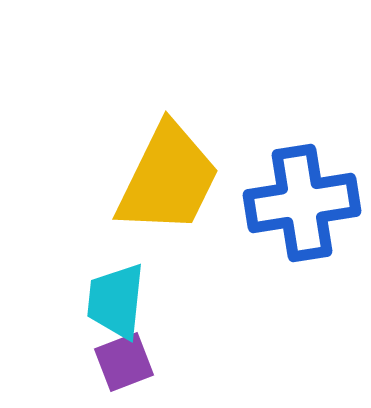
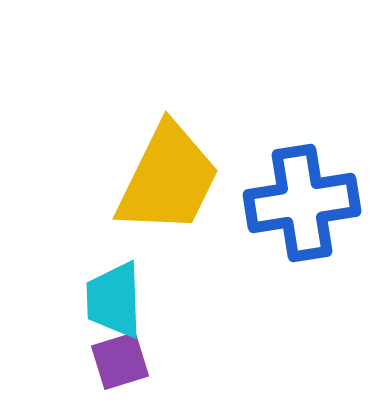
cyan trapezoid: moved 2 px left, 1 px up; rotated 8 degrees counterclockwise
purple square: moved 4 px left, 1 px up; rotated 4 degrees clockwise
